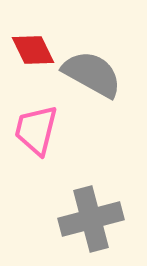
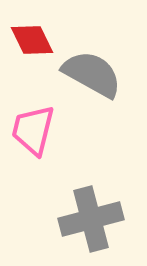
red diamond: moved 1 px left, 10 px up
pink trapezoid: moved 3 px left
